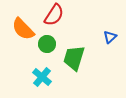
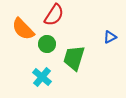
blue triangle: rotated 16 degrees clockwise
